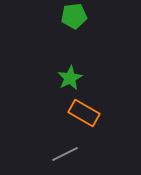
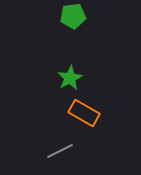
green pentagon: moved 1 px left
gray line: moved 5 px left, 3 px up
